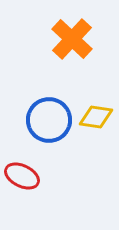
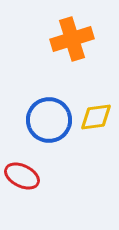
orange cross: rotated 30 degrees clockwise
yellow diamond: rotated 16 degrees counterclockwise
